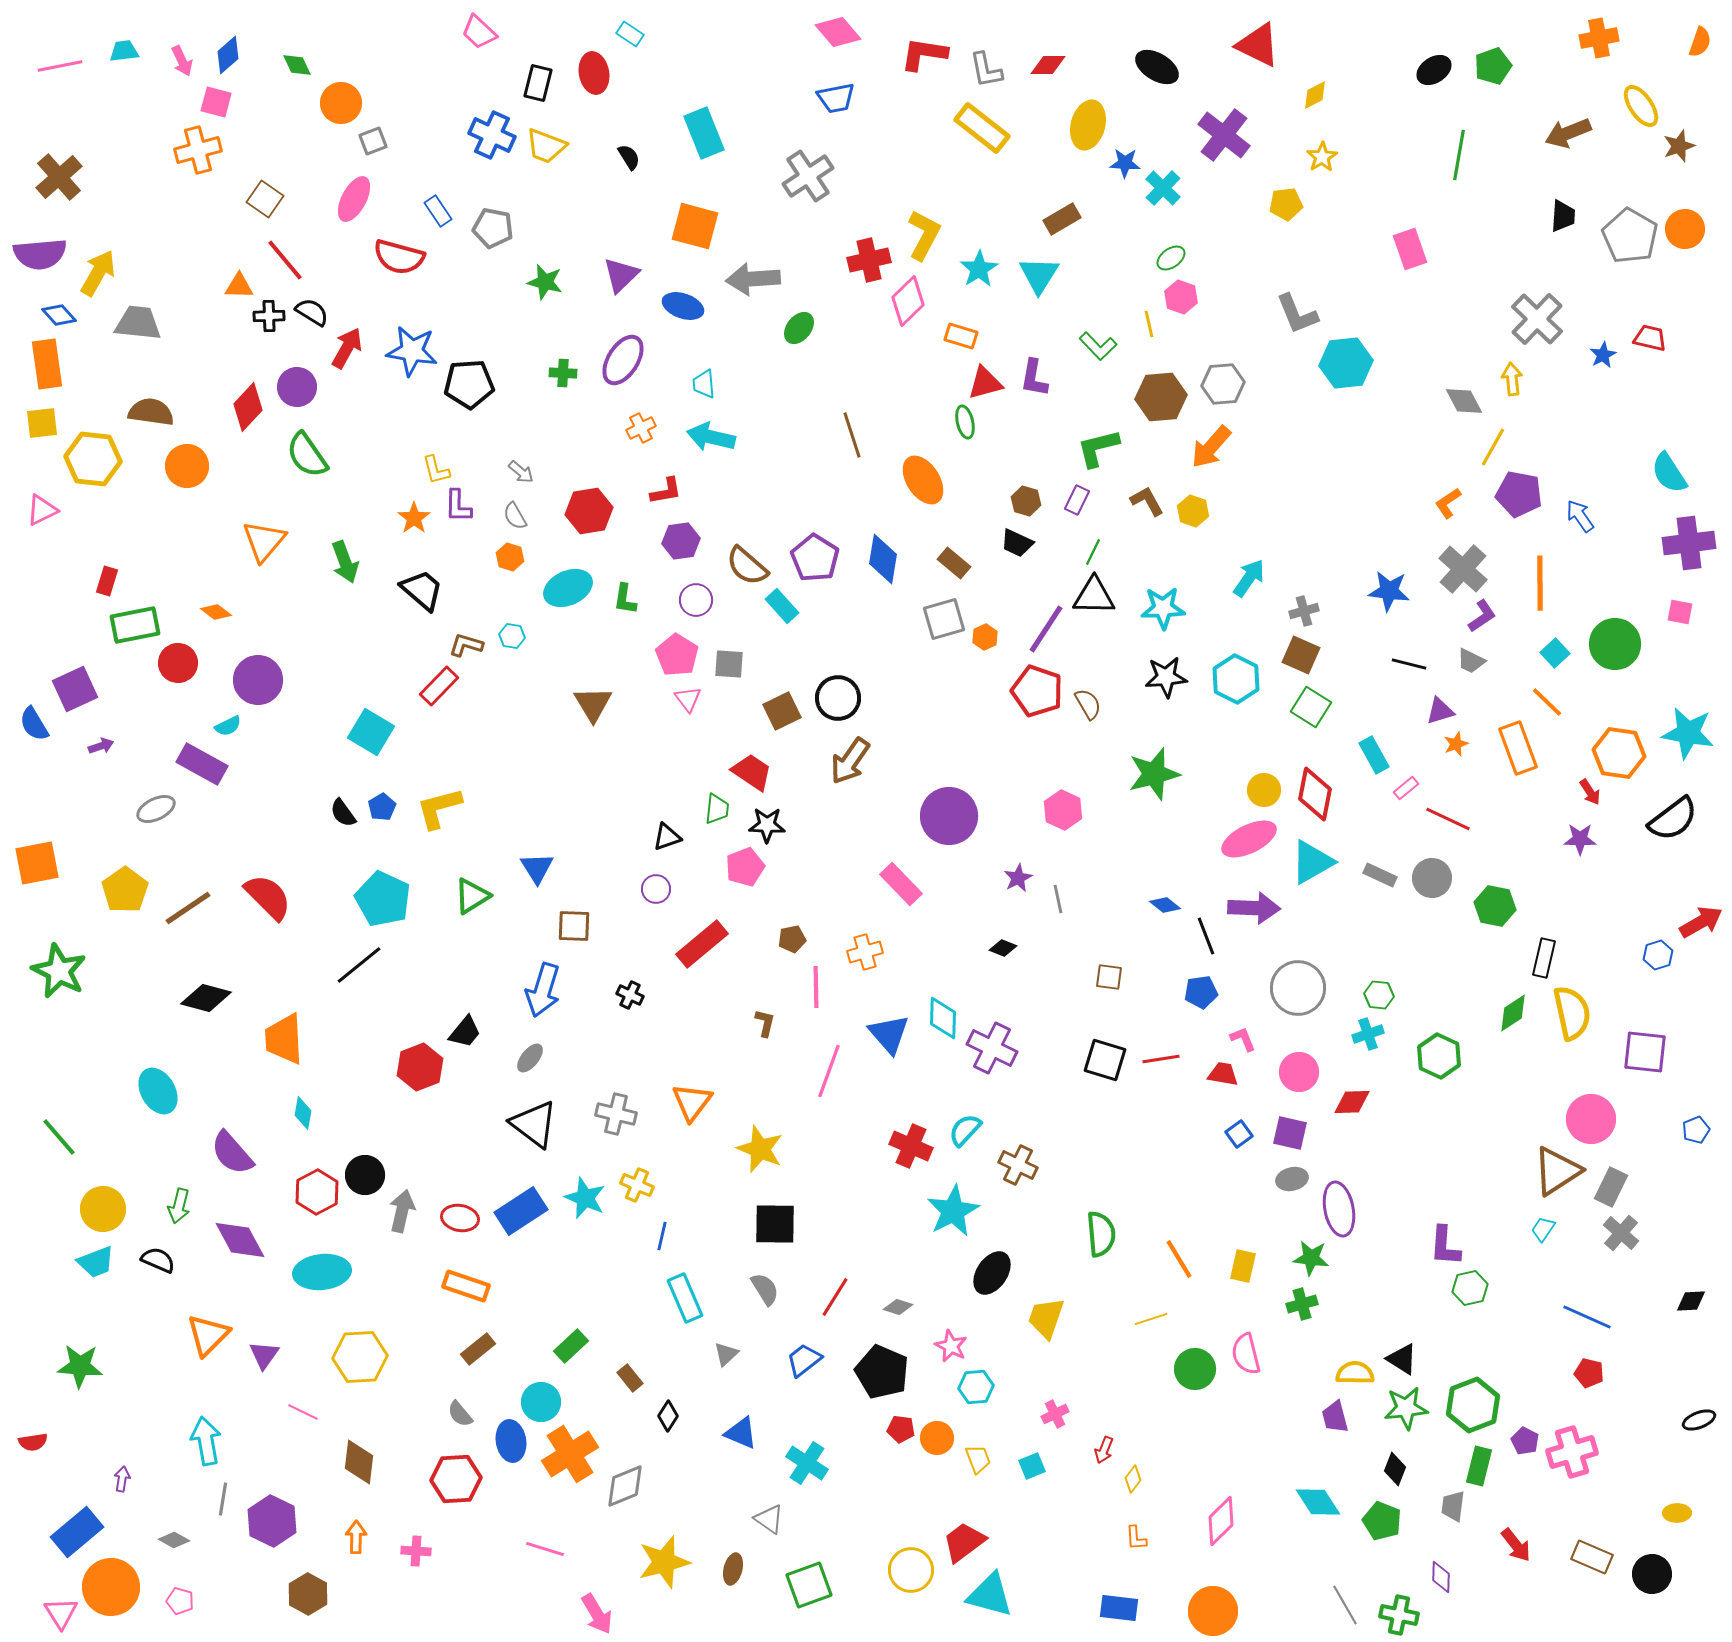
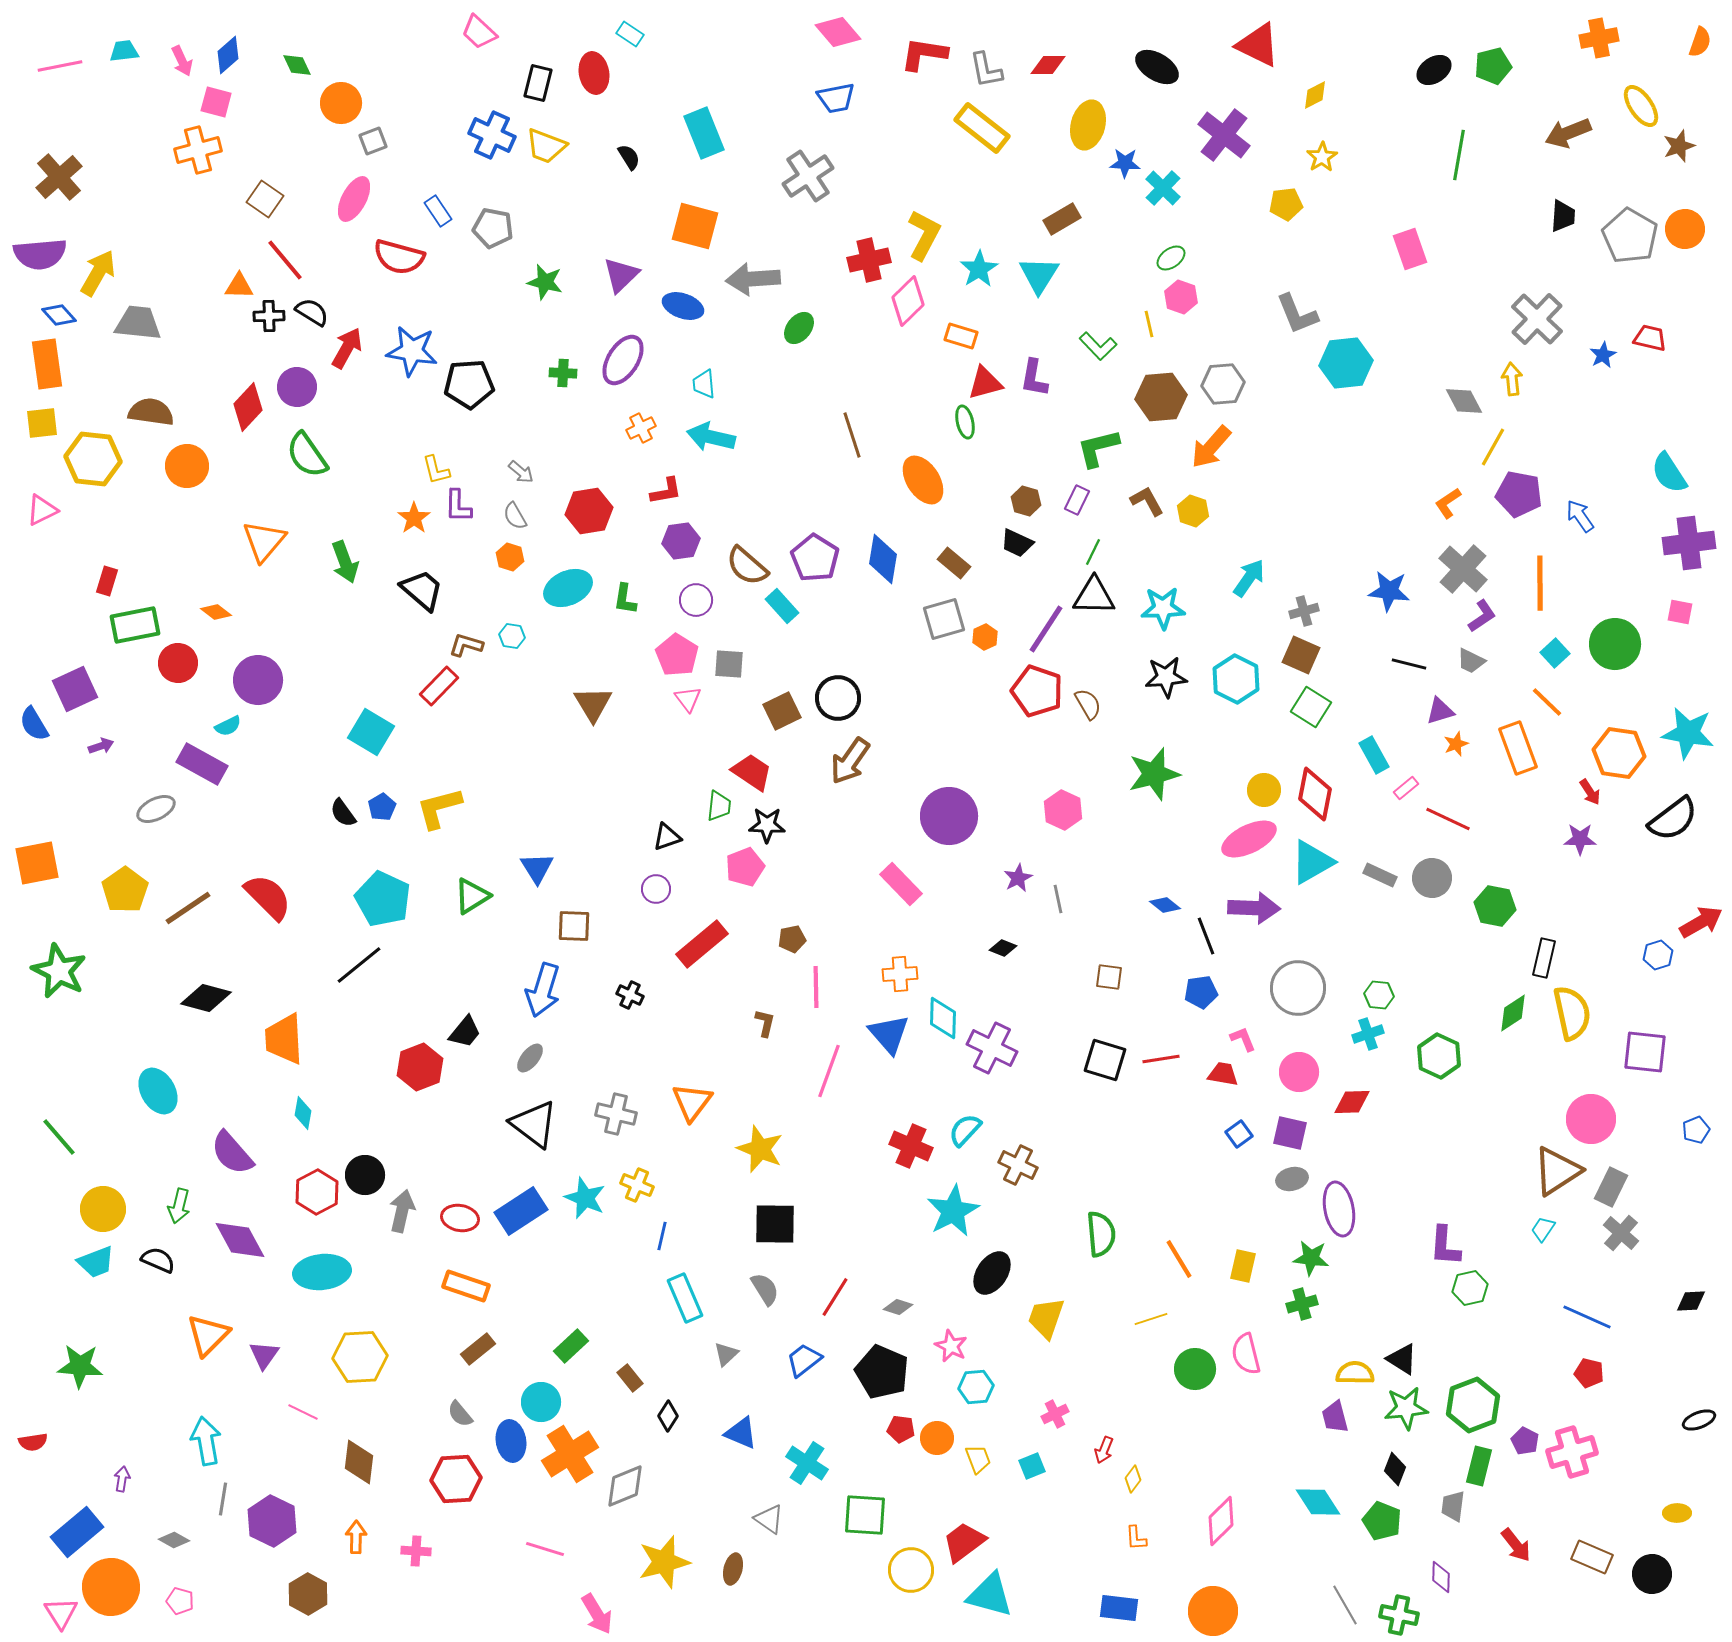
green pentagon at (1493, 66): rotated 6 degrees clockwise
green trapezoid at (717, 809): moved 2 px right, 3 px up
orange cross at (865, 952): moved 35 px right, 22 px down; rotated 12 degrees clockwise
green square at (809, 1585): moved 56 px right, 70 px up; rotated 24 degrees clockwise
